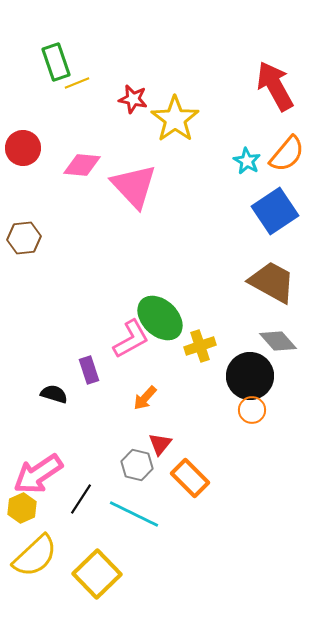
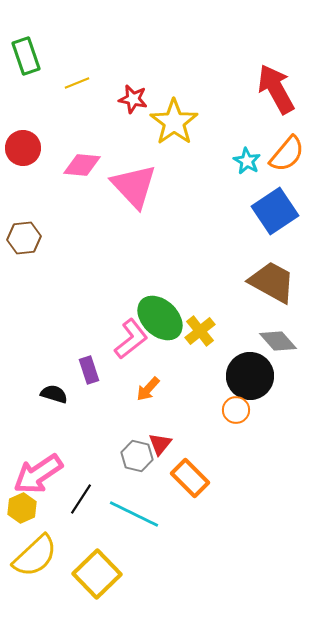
green rectangle: moved 30 px left, 6 px up
red arrow: moved 1 px right, 3 px down
yellow star: moved 1 px left, 3 px down
pink L-shape: rotated 9 degrees counterclockwise
yellow cross: moved 15 px up; rotated 20 degrees counterclockwise
orange arrow: moved 3 px right, 9 px up
orange circle: moved 16 px left
gray hexagon: moved 9 px up
